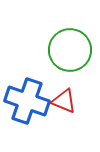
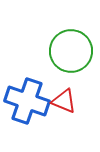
green circle: moved 1 px right, 1 px down
